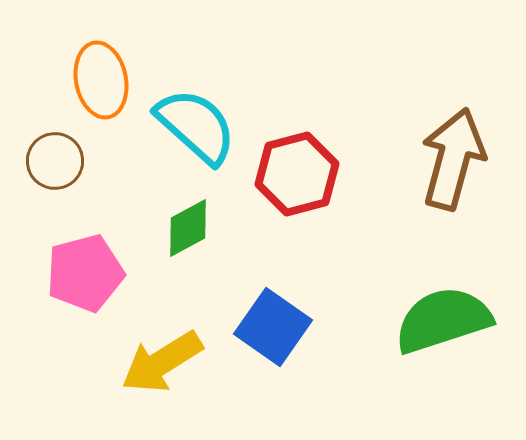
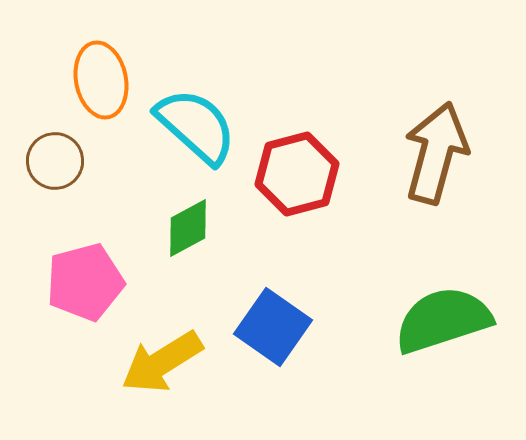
brown arrow: moved 17 px left, 6 px up
pink pentagon: moved 9 px down
